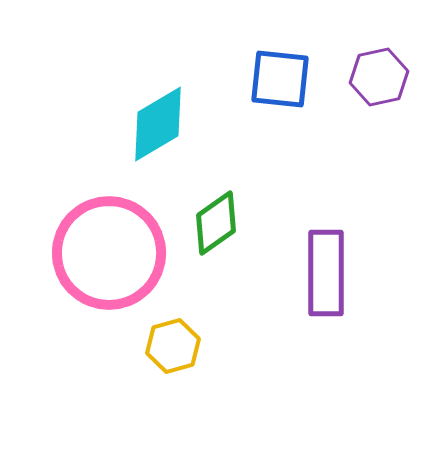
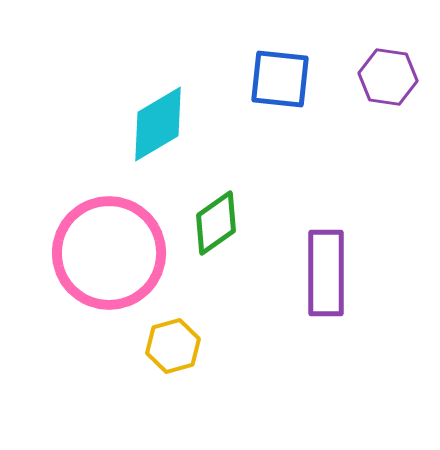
purple hexagon: moved 9 px right; rotated 20 degrees clockwise
